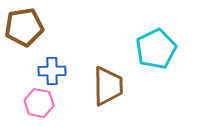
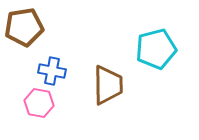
cyan pentagon: rotated 12 degrees clockwise
blue cross: rotated 12 degrees clockwise
brown trapezoid: moved 1 px up
